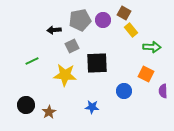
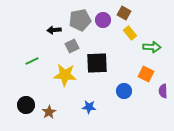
yellow rectangle: moved 1 px left, 3 px down
blue star: moved 3 px left
